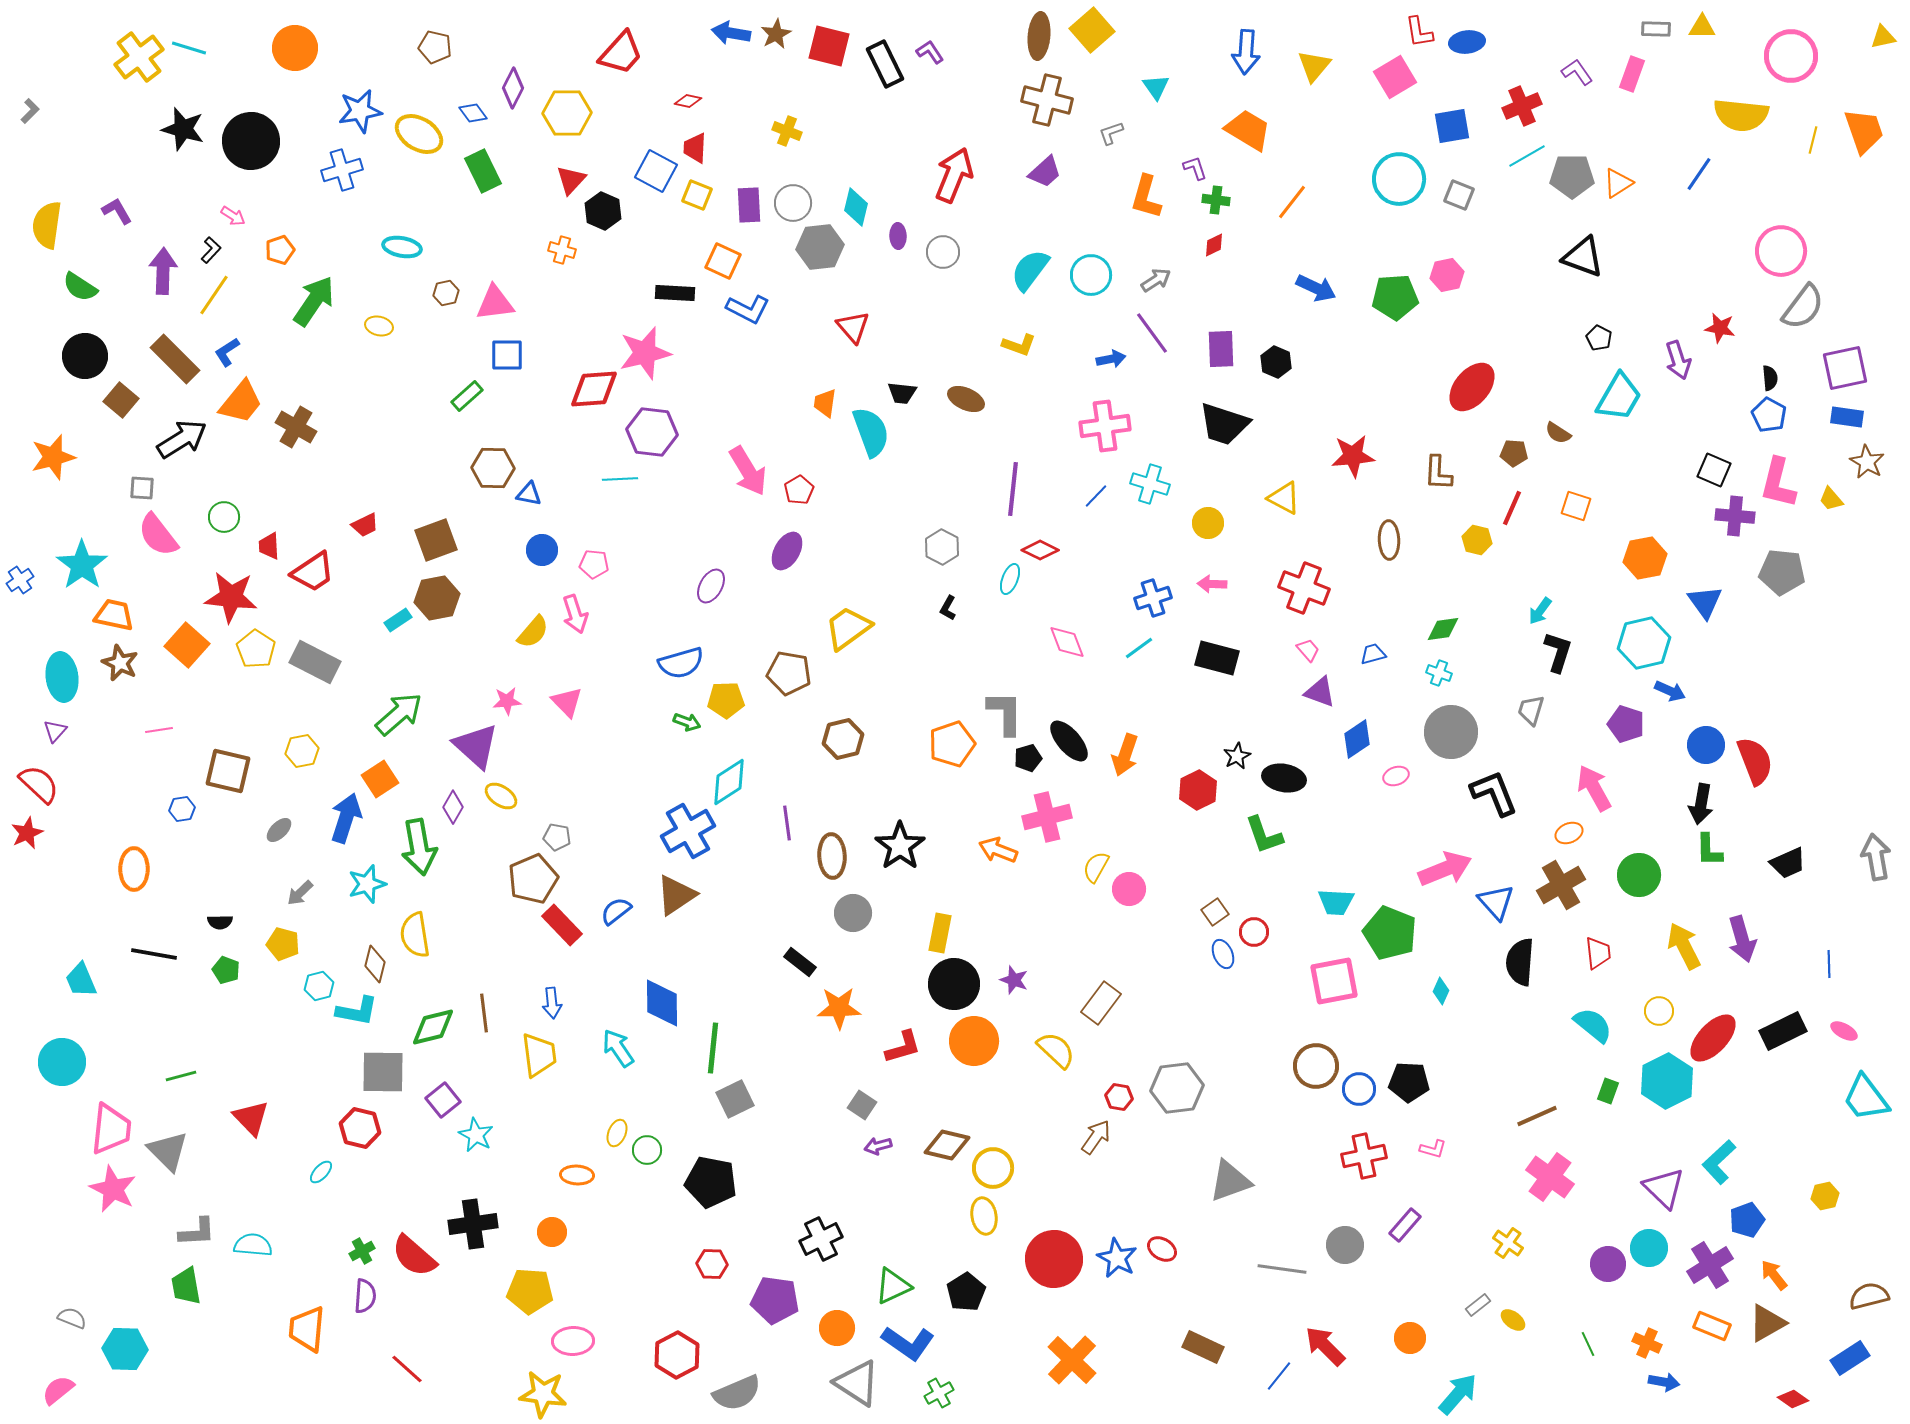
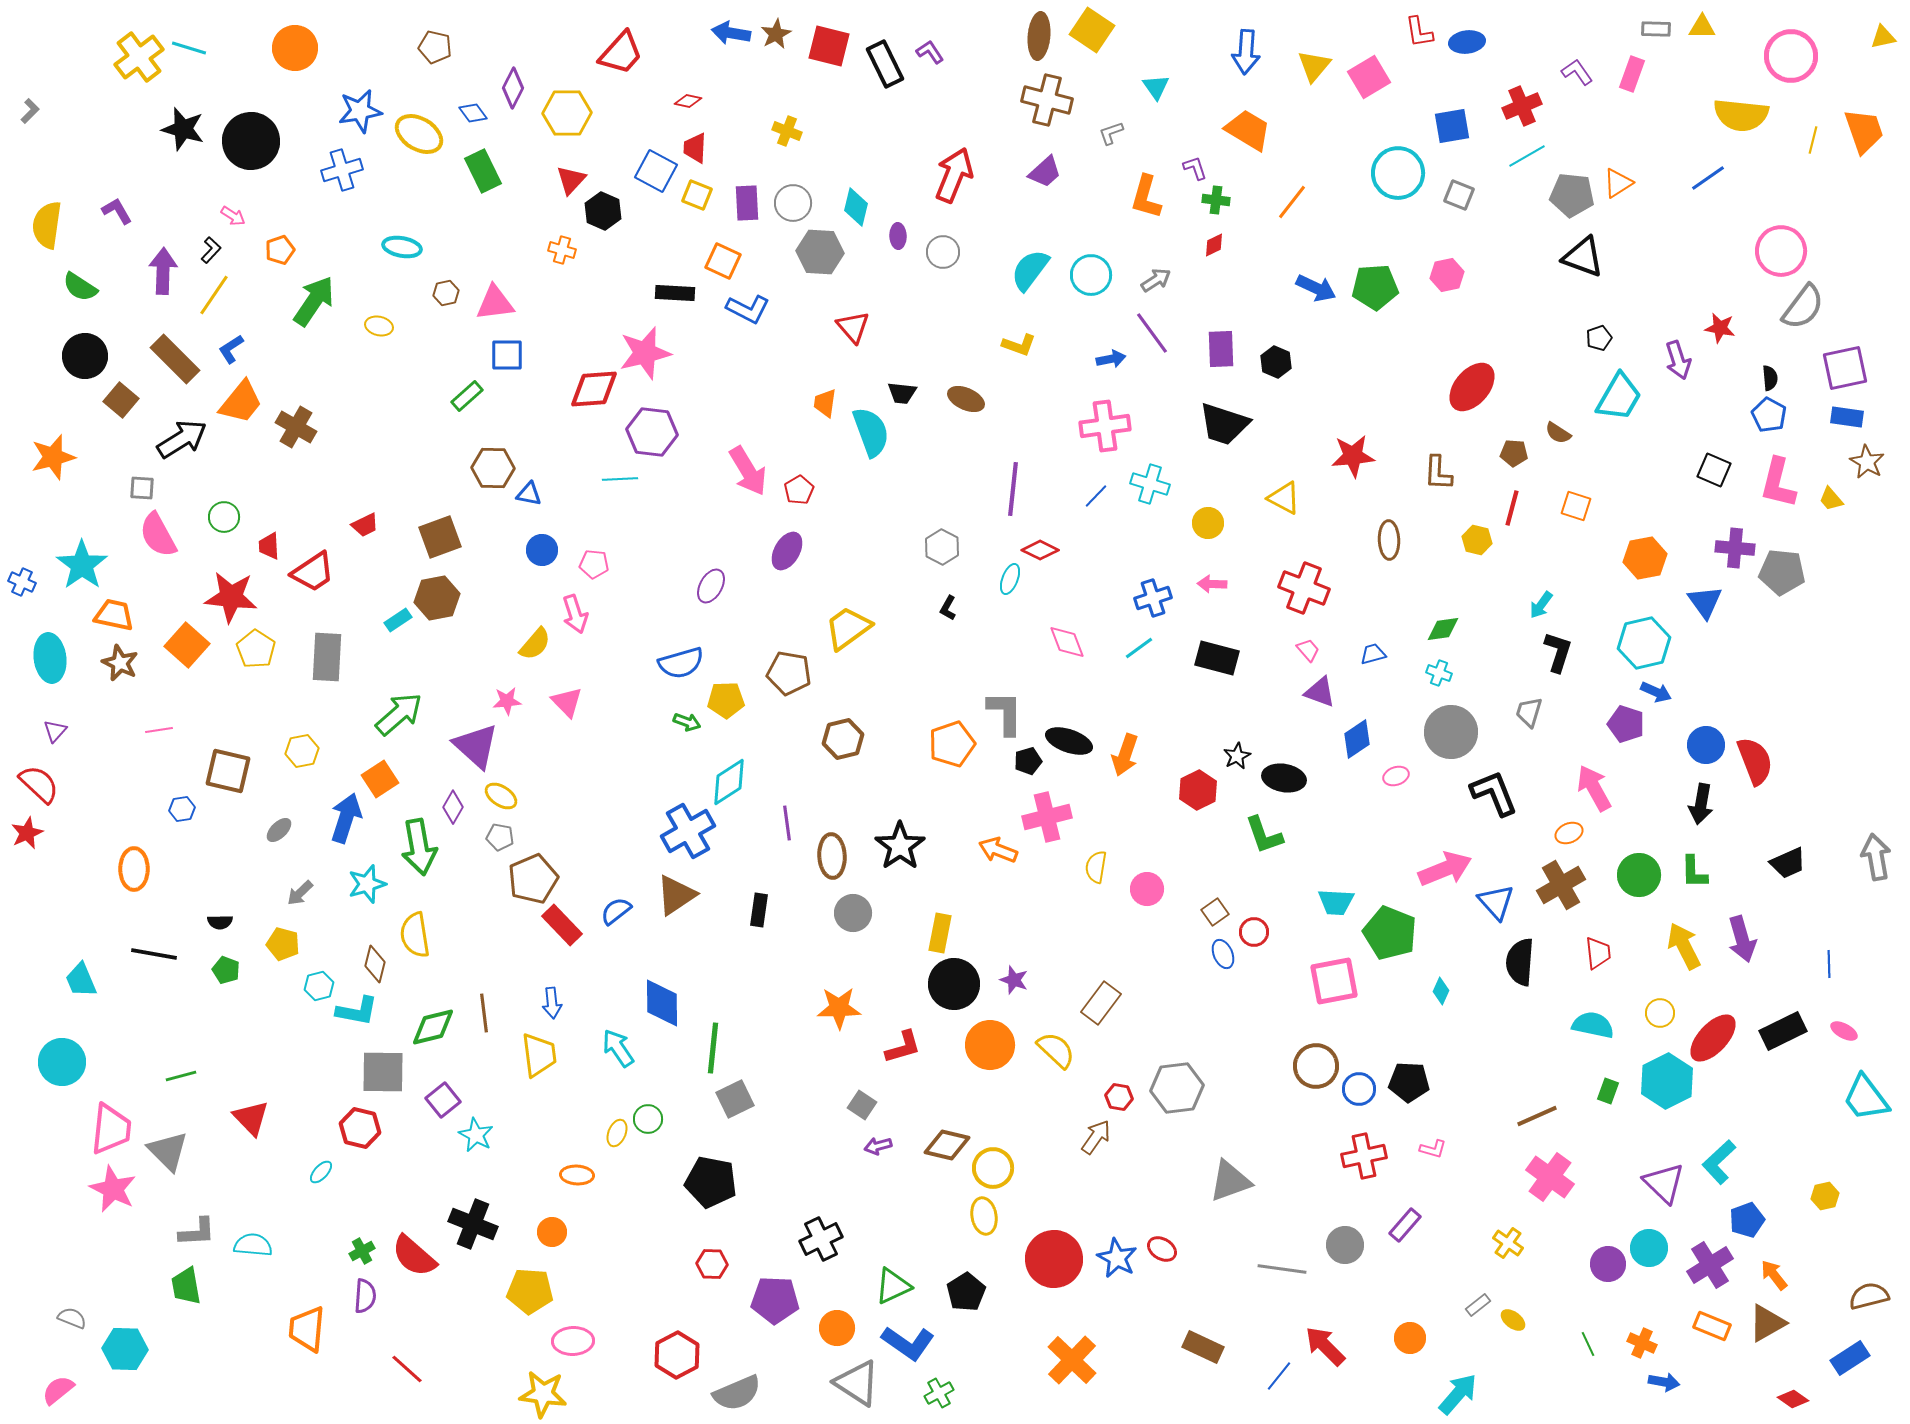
yellow square at (1092, 30): rotated 15 degrees counterclockwise
pink square at (1395, 77): moved 26 px left
blue line at (1699, 174): moved 9 px right, 4 px down; rotated 21 degrees clockwise
gray pentagon at (1572, 176): moved 19 px down; rotated 6 degrees clockwise
cyan circle at (1399, 179): moved 1 px left, 6 px up
purple rectangle at (749, 205): moved 2 px left, 2 px up
gray hexagon at (820, 247): moved 5 px down; rotated 9 degrees clockwise
green pentagon at (1395, 297): moved 20 px left, 10 px up
black pentagon at (1599, 338): rotated 25 degrees clockwise
blue L-shape at (227, 352): moved 4 px right, 3 px up
red line at (1512, 508): rotated 9 degrees counterclockwise
purple cross at (1735, 516): moved 32 px down
pink semicircle at (158, 535): rotated 9 degrees clockwise
brown square at (436, 540): moved 4 px right, 3 px up
blue cross at (20, 580): moved 2 px right, 2 px down; rotated 32 degrees counterclockwise
cyan arrow at (1540, 611): moved 1 px right, 6 px up
yellow semicircle at (533, 632): moved 2 px right, 12 px down
gray rectangle at (315, 662): moved 12 px right, 5 px up; rotated 66 degrees clockwise
cyan ellipse at (62, 677): moved 12 px left, 19 px up
blue arrow at (1670, 691): moved 14 px left, 1 px down
gray trapezoid at (1531, 710): moved 2 px left, 2 px down
black ellipse at (1069, 741): rotated 30 degrees counterclockwise
black pentagon at (1028, 758): moved 3 px down
gray pentagon at (557, 837): moved 57 px left
green L-shape at (1709, 850): moved 15 px left, 22 px down
yellow semicircle at (1096, 867): rotated 20 degrees counterclockwise
pink circle at (1129, 889): moved 18 px right
black rectangle at (800, 962): moved 41 px left, 52 px up; rotated 60 degrees clockwise
yellow circle at (1659, 1011): moved 1 px right, 2 px down
cyan semicircle at (1593, 1025): rotated 27 degrees counterclockwise
orange circle at (974, 1041): moved 16 px right, 4 px down
green circle at (647, 1150): moved 1 px right, 31 px up
purple triangle at (1664, 1188): moved 5 px up
black cross at (473, 1224): rotated 30 degrees clockwise
purple pentagon at (775, 1300): rotated 6 degrees counterclockwise
orange cross at (1647, 1343): moved 5 px left
